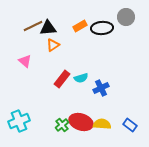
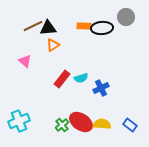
orange rectangle: moved 4 px right; rotated 32 degrees clockwise
red ellipse: rotated 15 degrees clockwise
